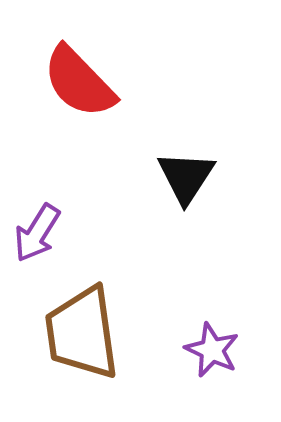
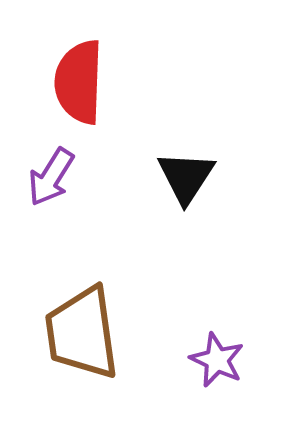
red semicircle: rotated 46 degrees clockwise
purple arrow: moved 14 px right, 56 px up
purple star: moved 5 px right, 10 px down
